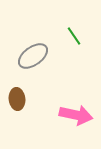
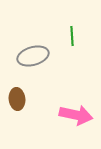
green line: moved 2 px left; rotated 30 degrees clockwise
gray ellipse: rotated 20 degrees clockwise
